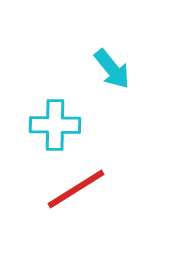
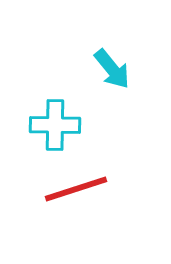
red line: rotated 14 degrees clockwise
